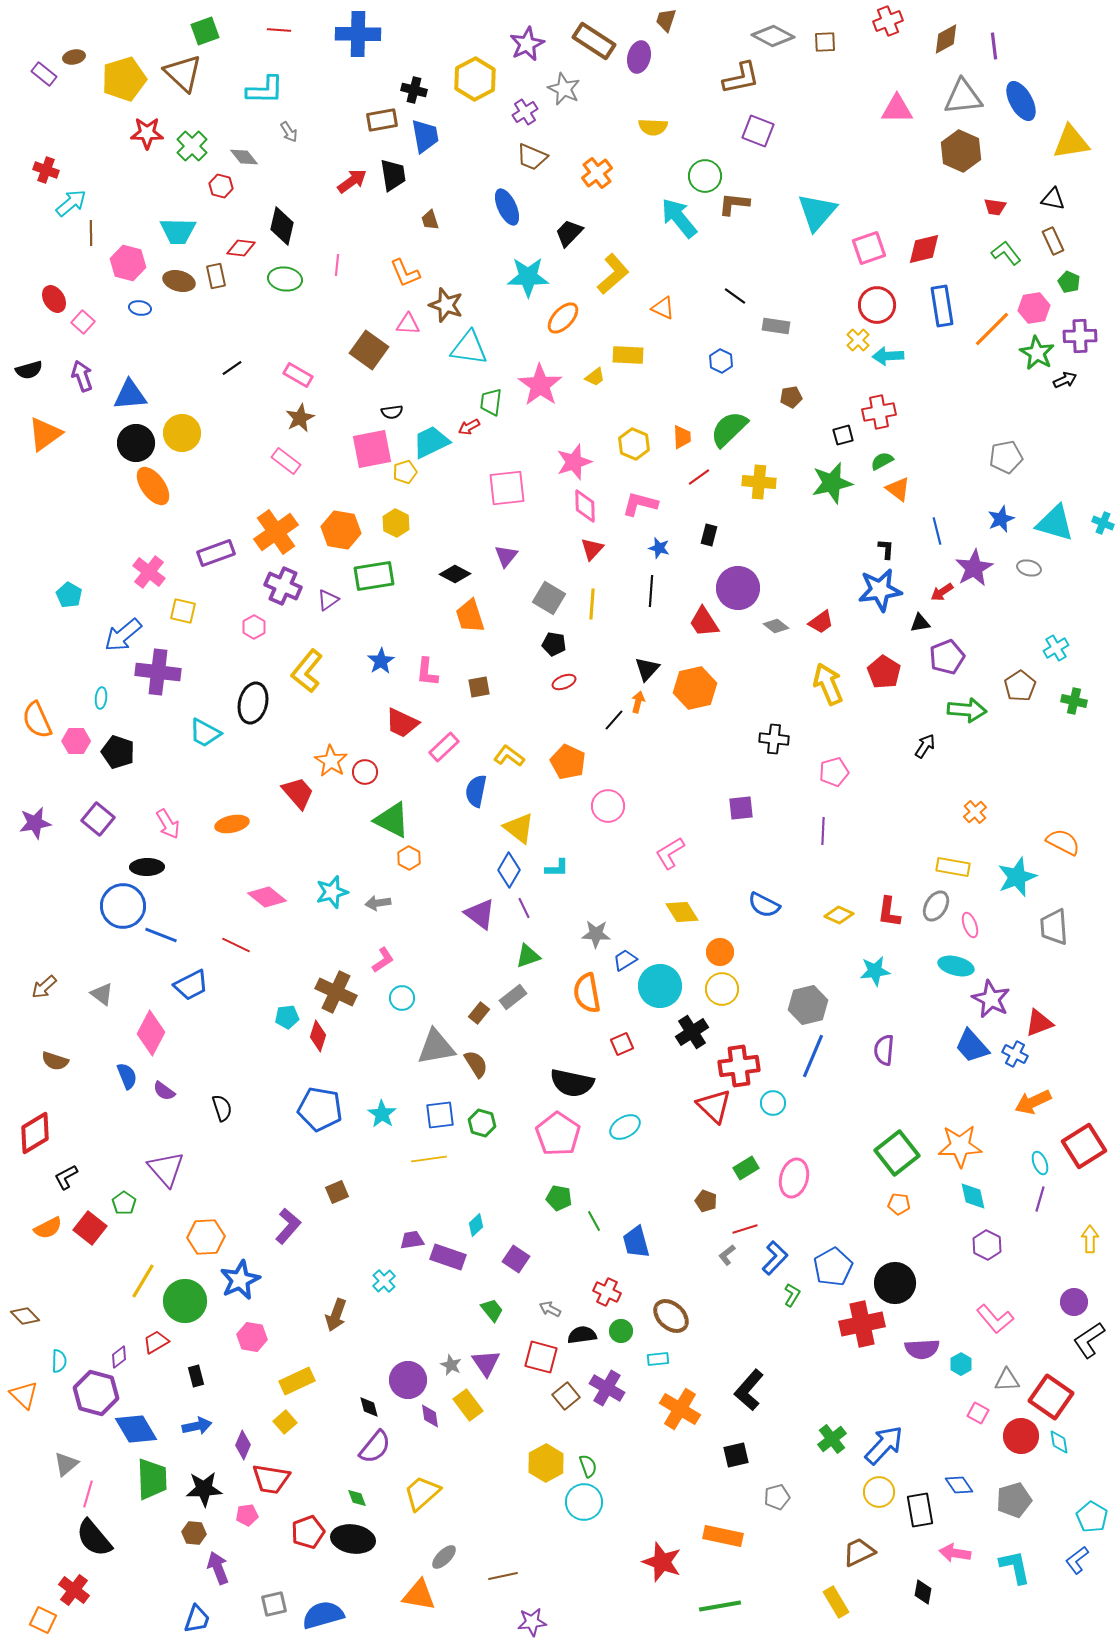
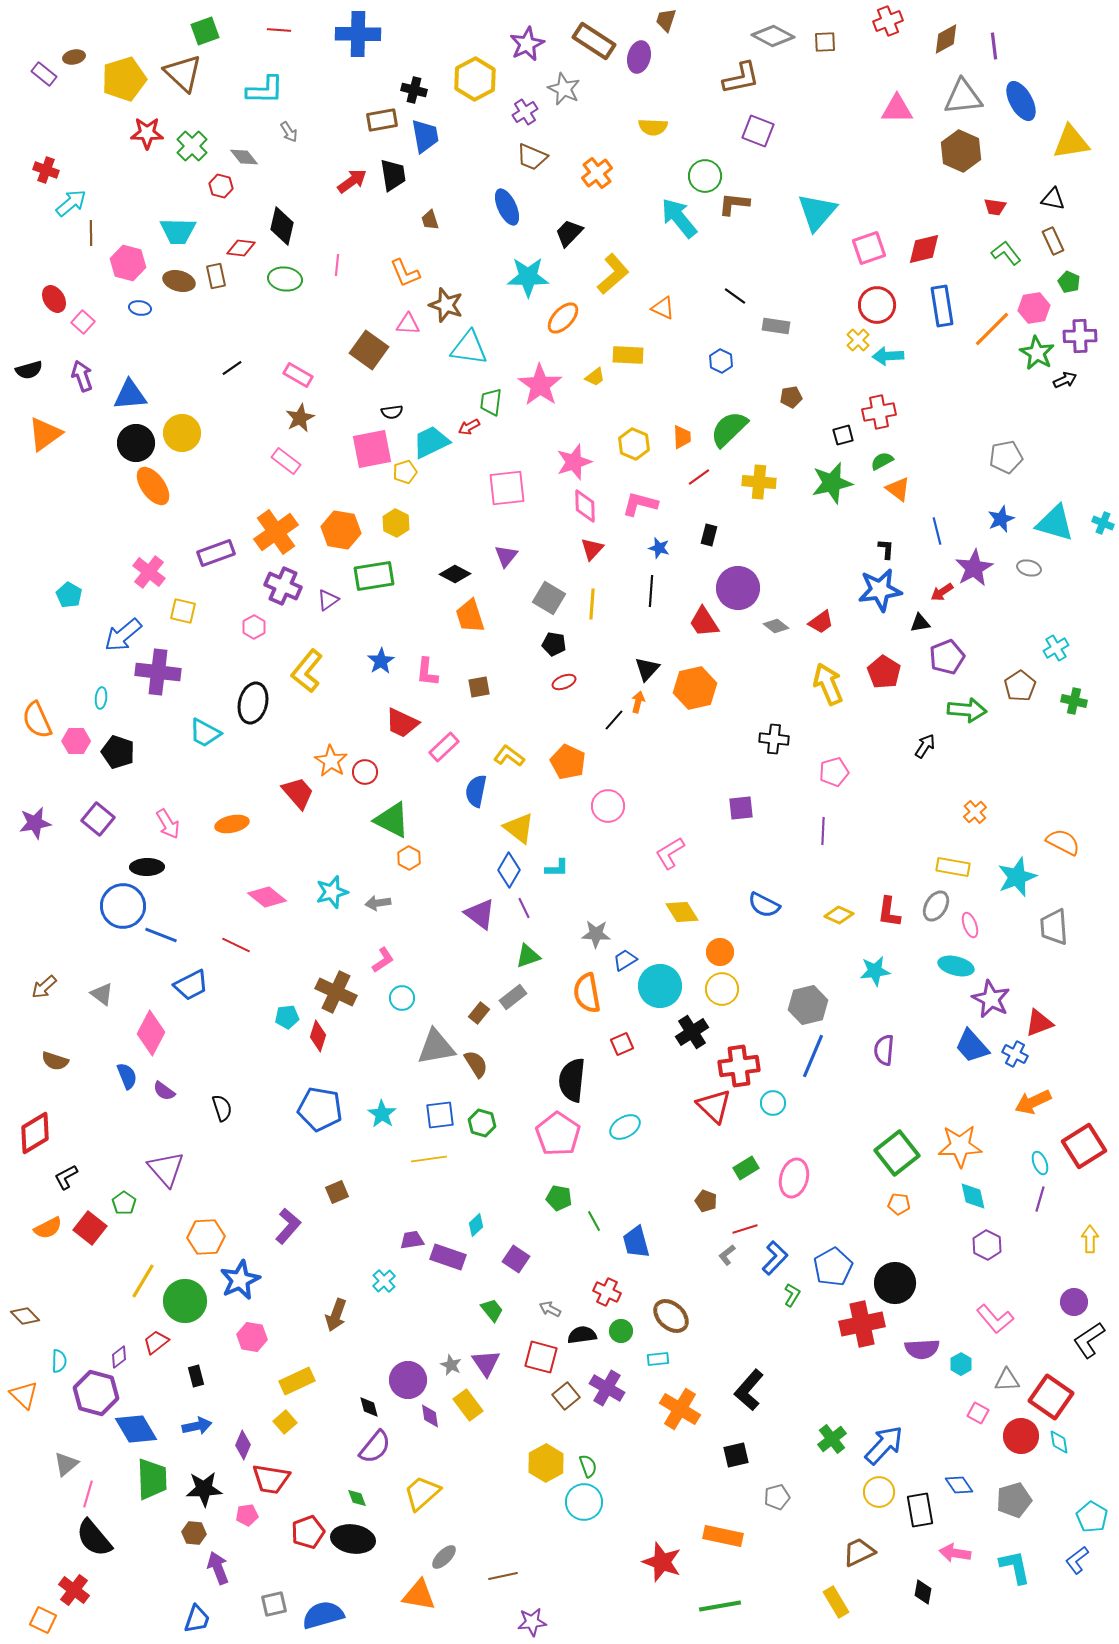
black semicircle at (572, 1083): moved 3 px up; rotated 84 degrees clockwise
red trapezoid at (156, 1342): rotated 8 degrees counterclockwise
